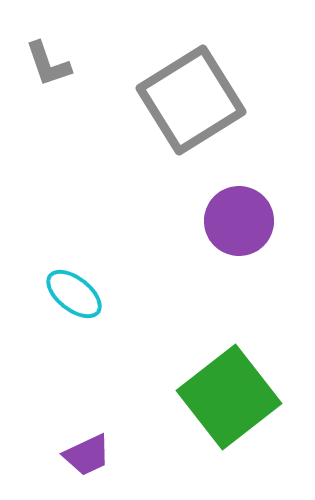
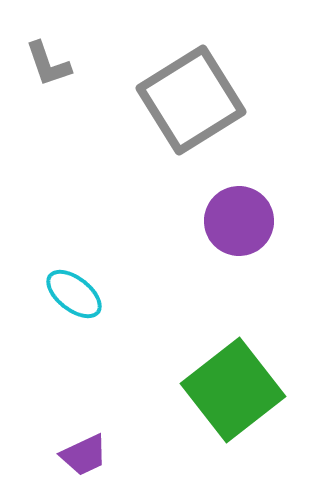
green square: moved 4 px right, 7 px up
purple trapezoid: moved 3 px left
